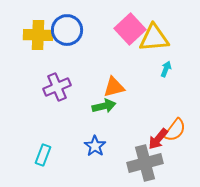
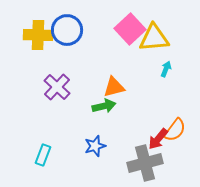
purple cross: rotated 24 degrees counterclockwise
blue star: rotated 20 degrees clockwise
